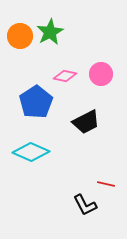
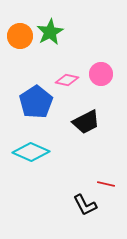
pink diamond: moved 2 px right, 4 px down
